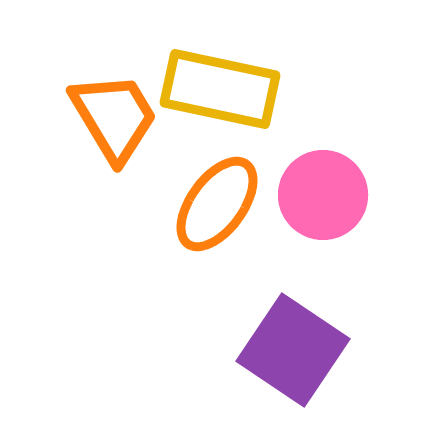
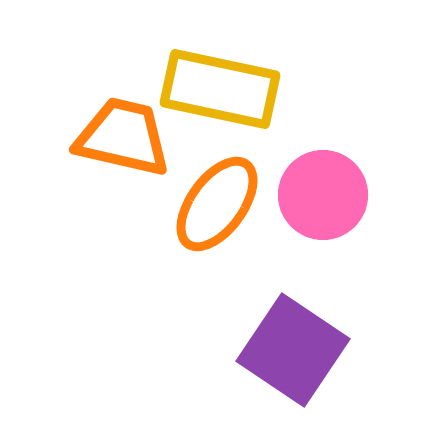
orange trapezoid: moved 9 px right, 20 px down; rotated 46 degrees counterclockwise
